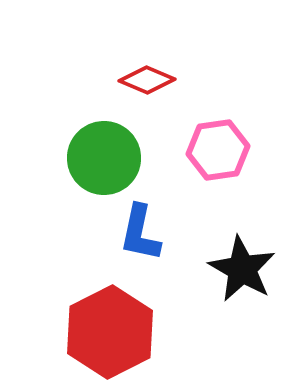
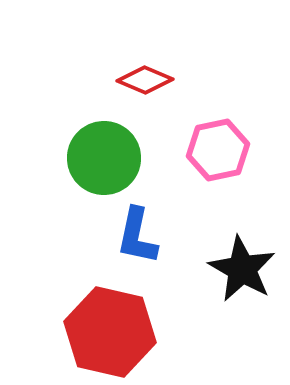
red diamond: moved 2 px left
pink hexagon: rotated 4 degrees counterclockwise
blue L-shape: moved 3 px left, 3 px down
red hexagon: rotated 20 degrees counterclockwise
